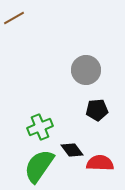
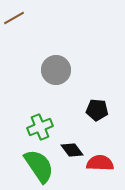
gray circle: moved 30 px left
black pentagon: rotated 10 degrees clockwise
green semicircle: rotated 111 degrees clockwise
